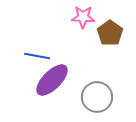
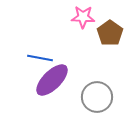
blue line: moved 3 px right, 2 px down
